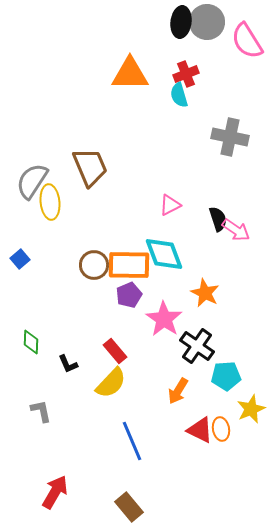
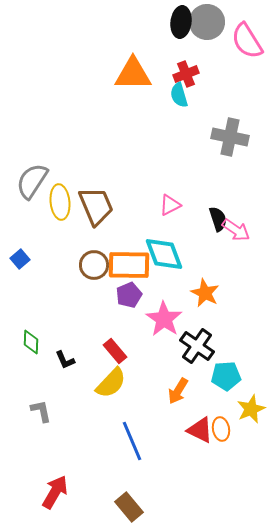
orange triangle: moved 3 px right
brown trapezoid: moved 6 px right, 39 px down
yellow ellipse: moved 10 px right
black L-shape: moved 3 px left, 4 px up
